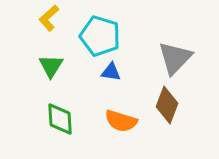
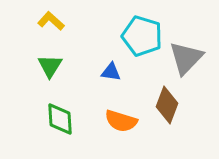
yellow L-shape: moved 2 px right, 3 px down; rotated 84 degrees clockwise
cyan pentagon: moved 42 px right
gray triangle: moved 11 px right
green triangle: moved 1 px left
